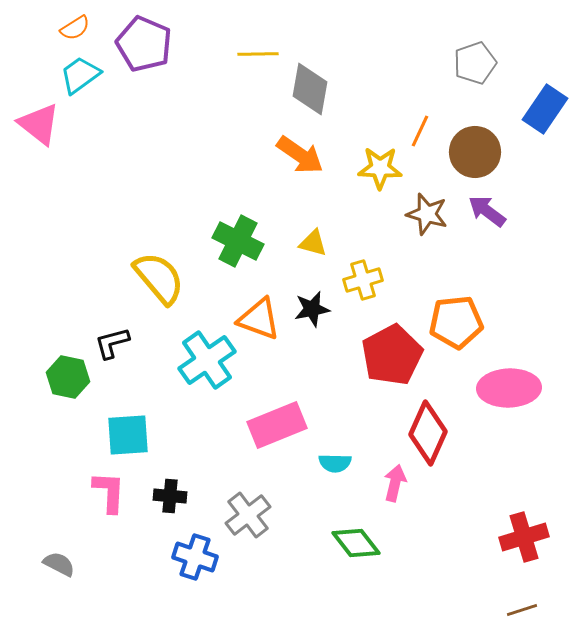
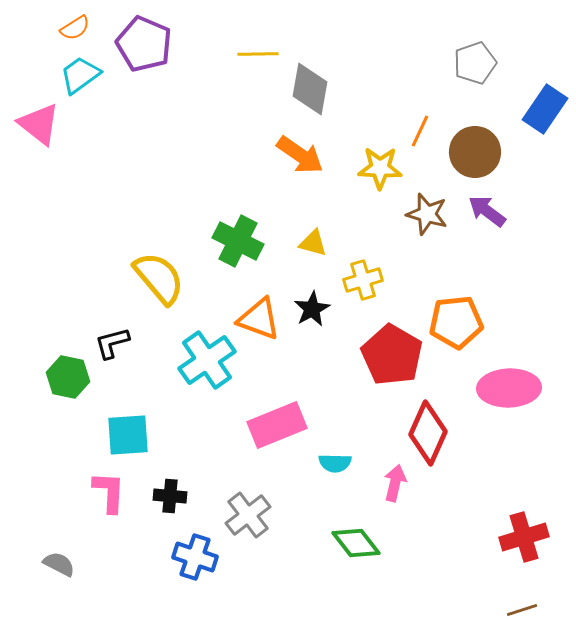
black star: rotated 18 degrees counterclockwise
red pentagon: rotated 14 degrees counterclockwise
